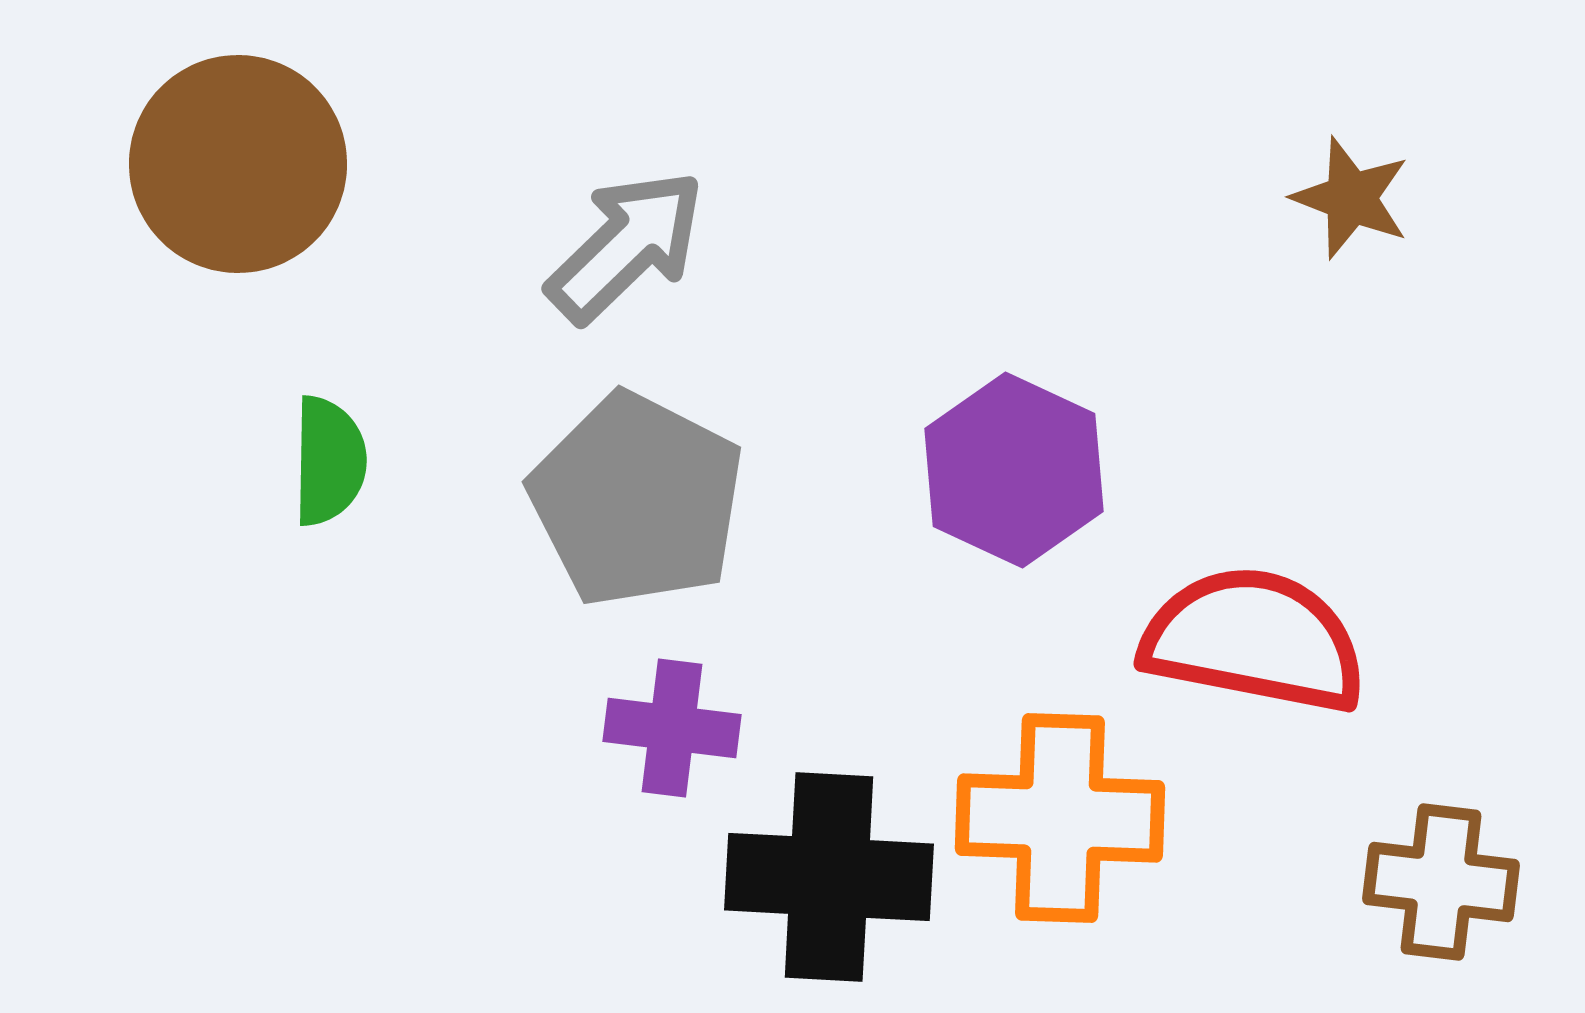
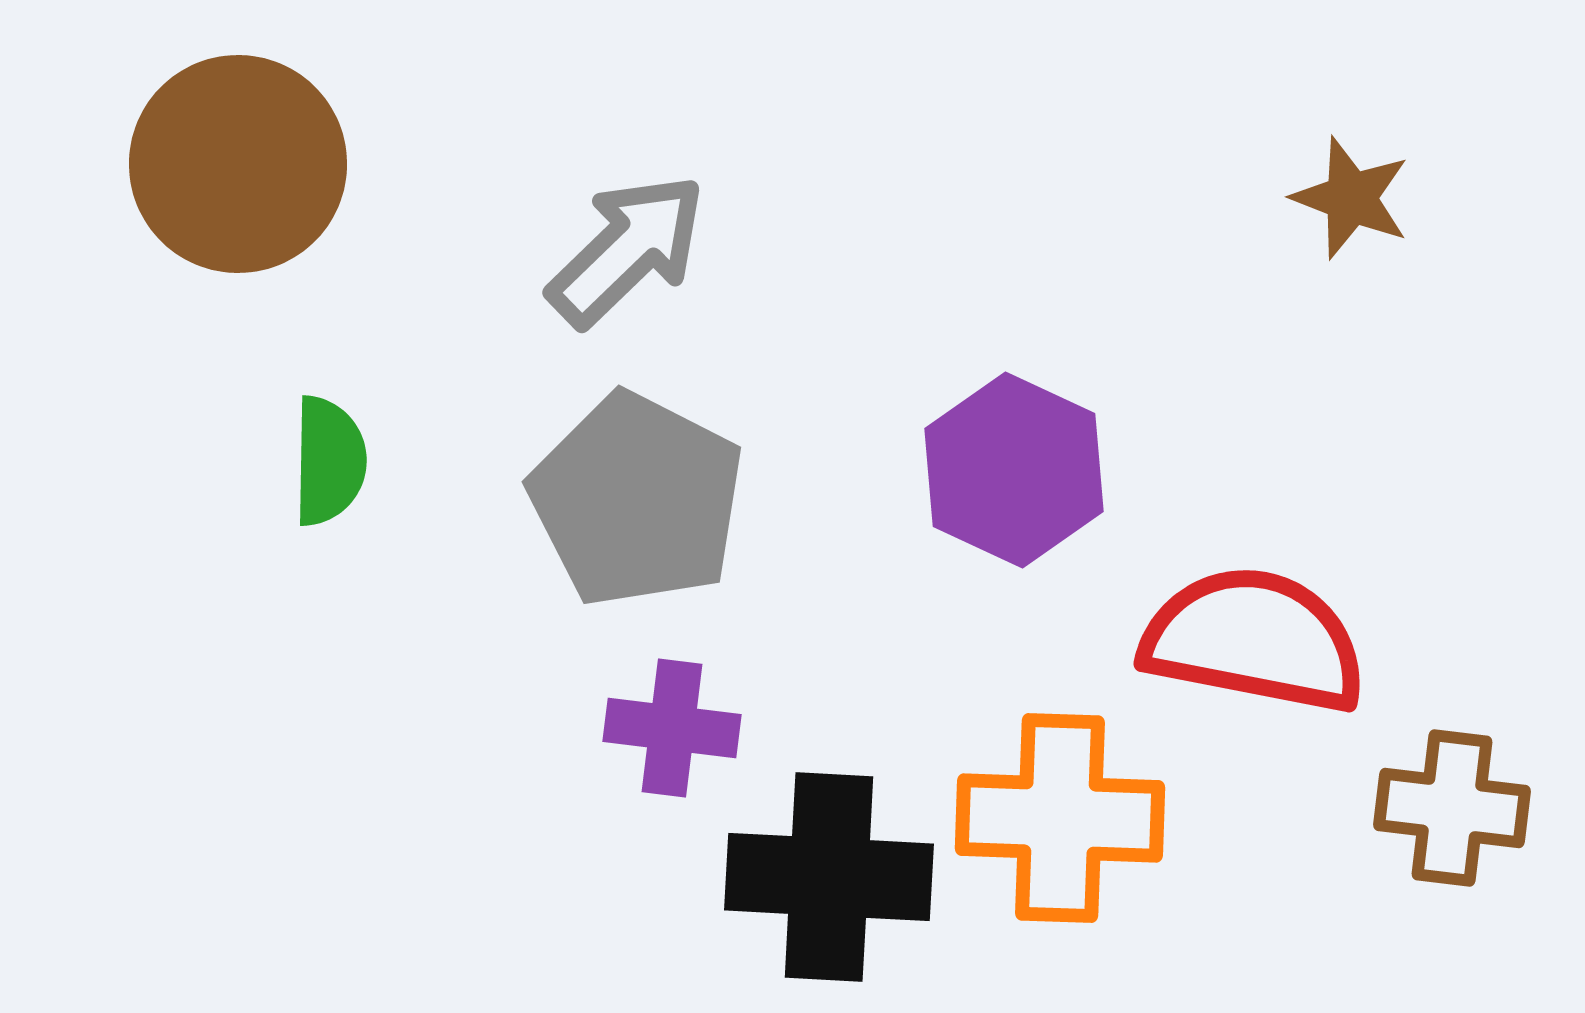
gray arrow: moved 1 px right, 4 px down
brown cross: moved 11 px right, 74 px up
